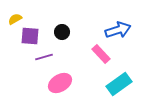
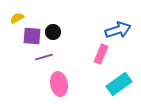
yellow semicircle: moved 2 px right, 1 px up
black circle: moved 9 px left
purple square: moved 2 px right
pink rectangle: rotated 66 degrees clockwise
pink ellipse: moved 1 px left, 1 px down; rotated 70 degrees counterclockwise
